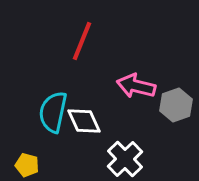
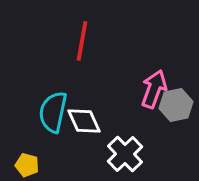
red line: rotated 12 degrees counterclockwise
pink arrow: moved 18 px right, 3 px down; rotated 96 degrees clockwise
gray hexagon: rotated 8 degrees clockwise
white cross: moved 5 px up
